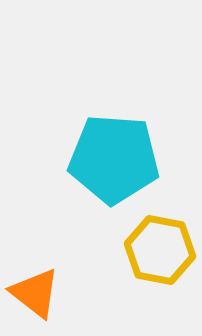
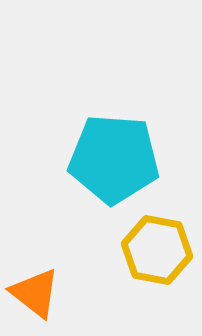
yellow hexagon: moved 3 px left
